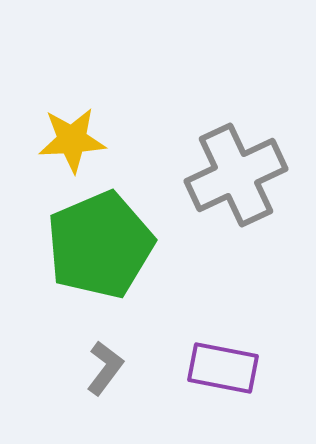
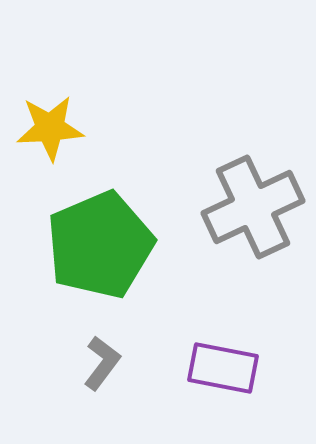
yellow star: moved 22 px left, 12 px up
gray cross: moved 17 px right, 32 px down
gray L-shape: moved 3 px left, 5 px up
